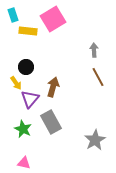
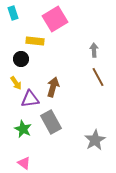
cyan rectangle: moved 2 px up
pink square: moved 2 px right
yellow rectangle: moved 7 px right, 10 px down
black circle: moved 5 px left, 8 px up
purple triangle: rotated 42 degrees clockwise
pink triangle: rotated 24 degrees clockwise
